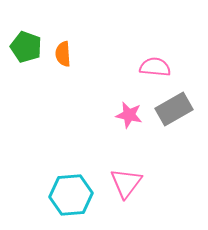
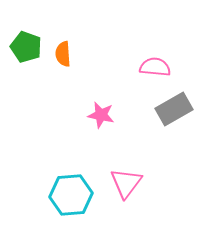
pink star: moved 28 px left
